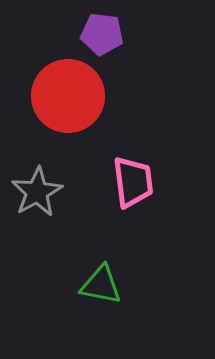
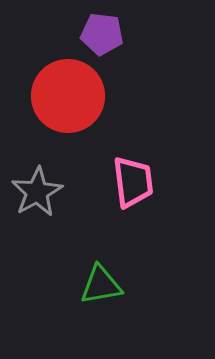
green triangle: rotated 21 degrees counterclockwise
